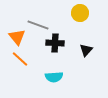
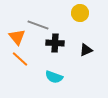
black triangle: rotated 24 degrees clockwise
cyan semicircle: rotated 24 degrees clockwise
